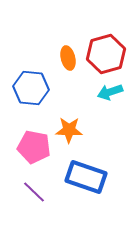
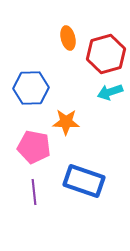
orange ellipse: moved 20 px up
blue hexagon: rotated 8 degrees counterclockwise
orange star: moved 3 px left, 8 px up
blue rectangle: moved 2 px left, 4 px down
purple line: rotated 40 degrees clockwise
